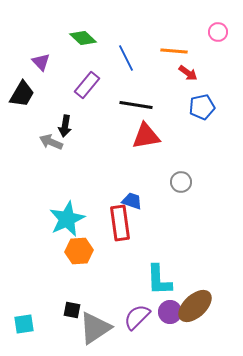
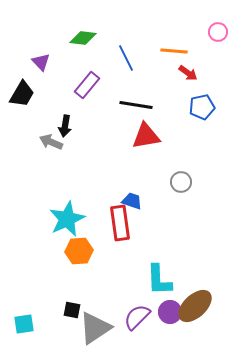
green diamond: rotated 36 degrees counterclockwise
